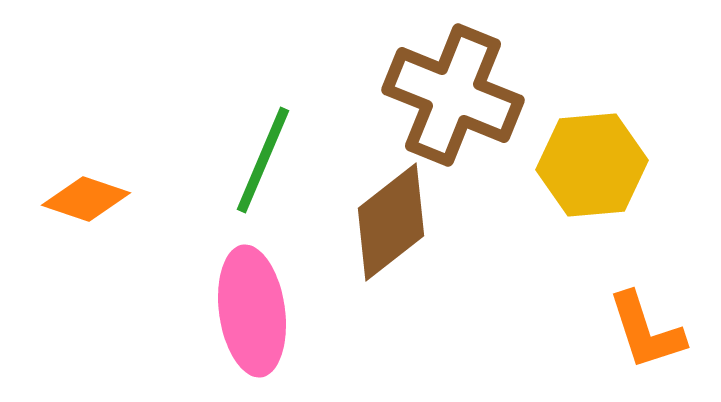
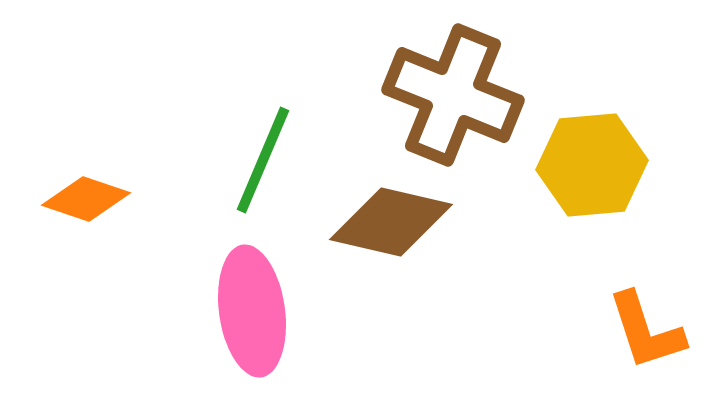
brown diamond: rotated 51 degrees clockwise
